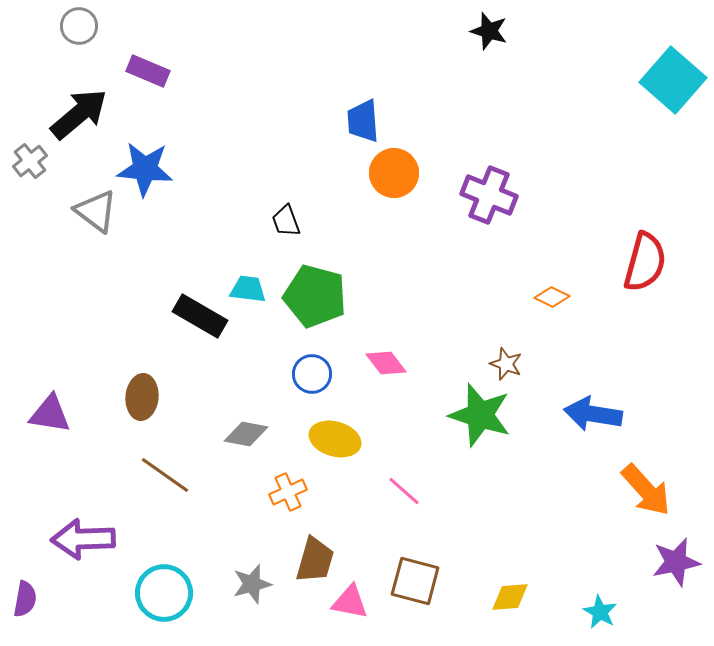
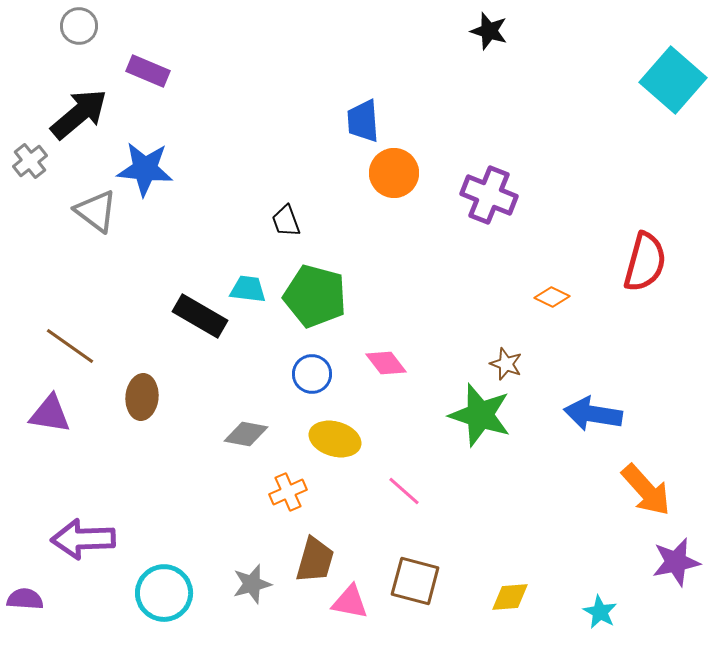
brown line: moved 95 px left, 129 px up
purple semicircle: rotated 96 degrees counterclockwise
